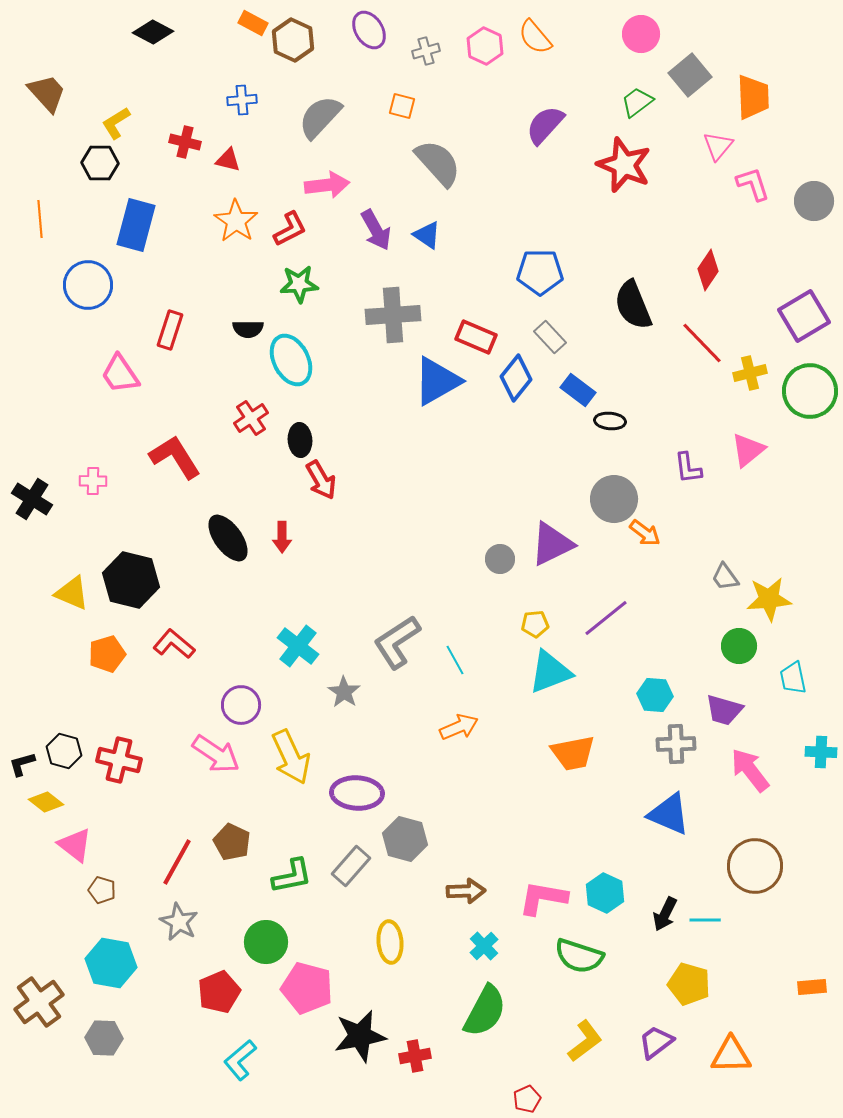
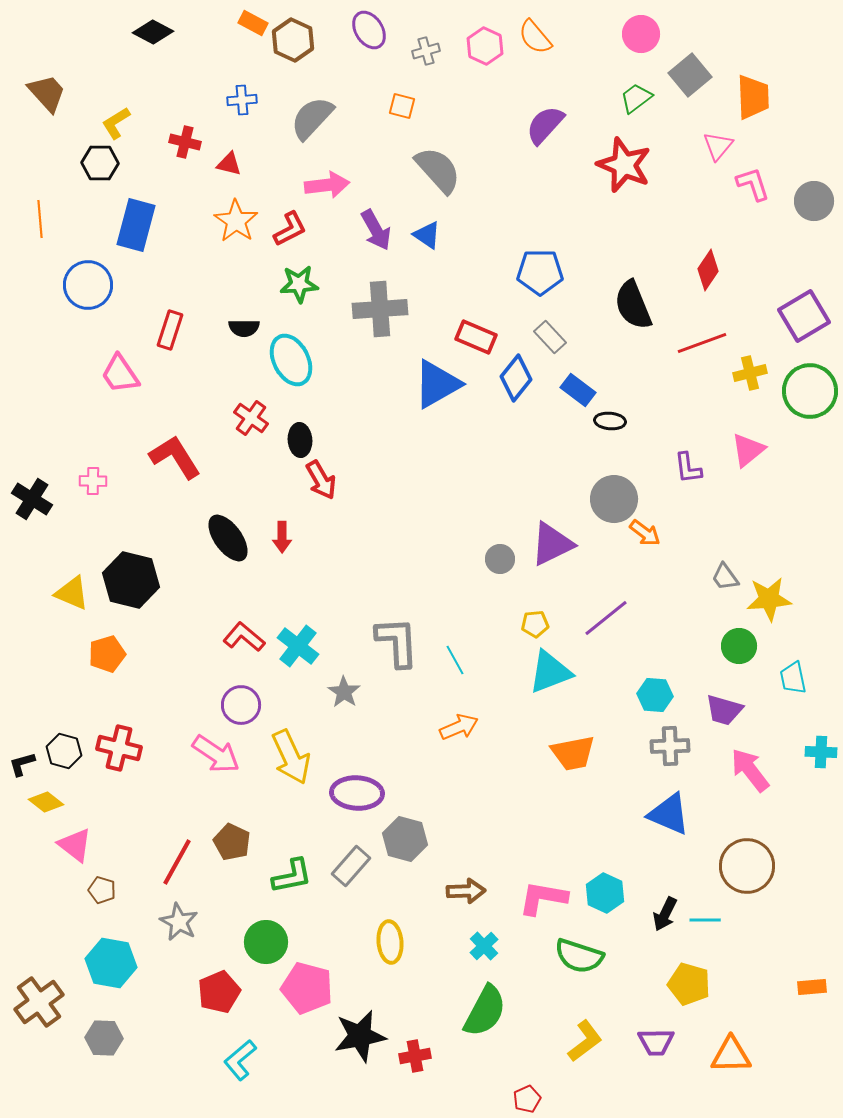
green trapezoid at (637, 102): moved 1 px left, 4 px up
gray semicircle at (320, 117): moved 8 px left, 1 px down
red triangle at (228, 160): moved 1 px right, 4 px down
gray semicircle at (438, 163): moved 7 px down
gray cross at (393, 315): moved 13 px left, 6 px up
black semicircle at (248, 329): moved 4 px left, 1 px up
red line at (702, 343): rotated 66 degrees counterclockwise
blue triangle at (437, 381): moved 3 px down
red cross at (251, 418): rotated 20 degrees counterclockwise
gray L-shape at (397, 642): rotated 120 degrees clockwise
red L-shape at (174, 644): moved 70 px right, 7 px up
gray cross at (676, 744): moved 6 px left, 2 px down
red cross at (119, 760): moved 12 px up
brown circle at (755, 866): moved 8 px left
purple trapezoid at (656, 1042): rotated 144 degrees counterclockwise
